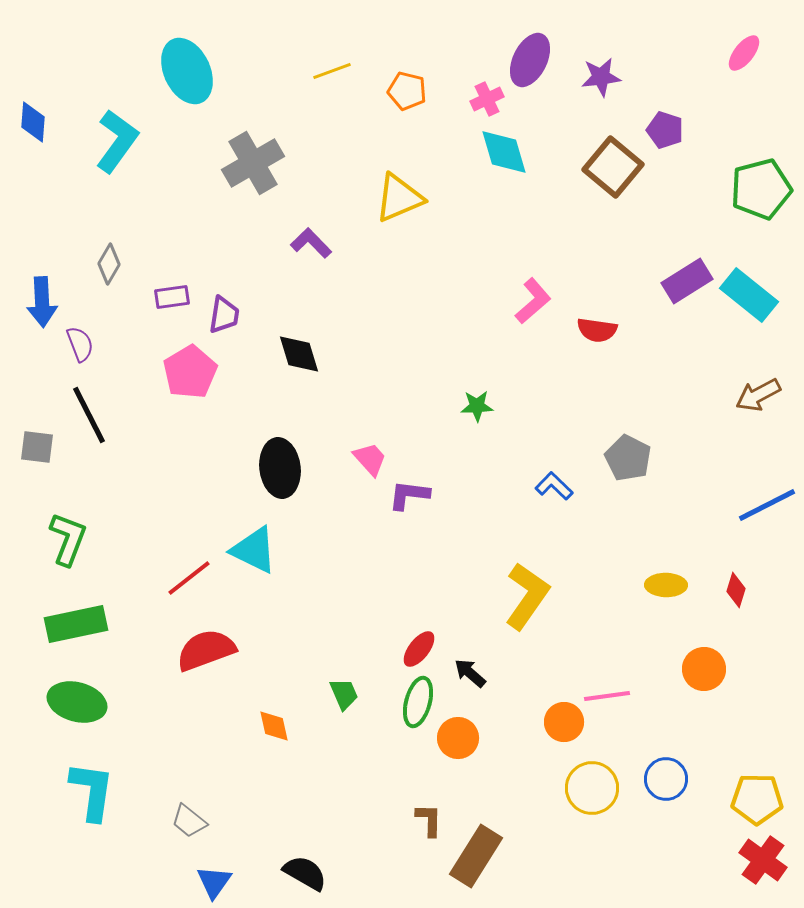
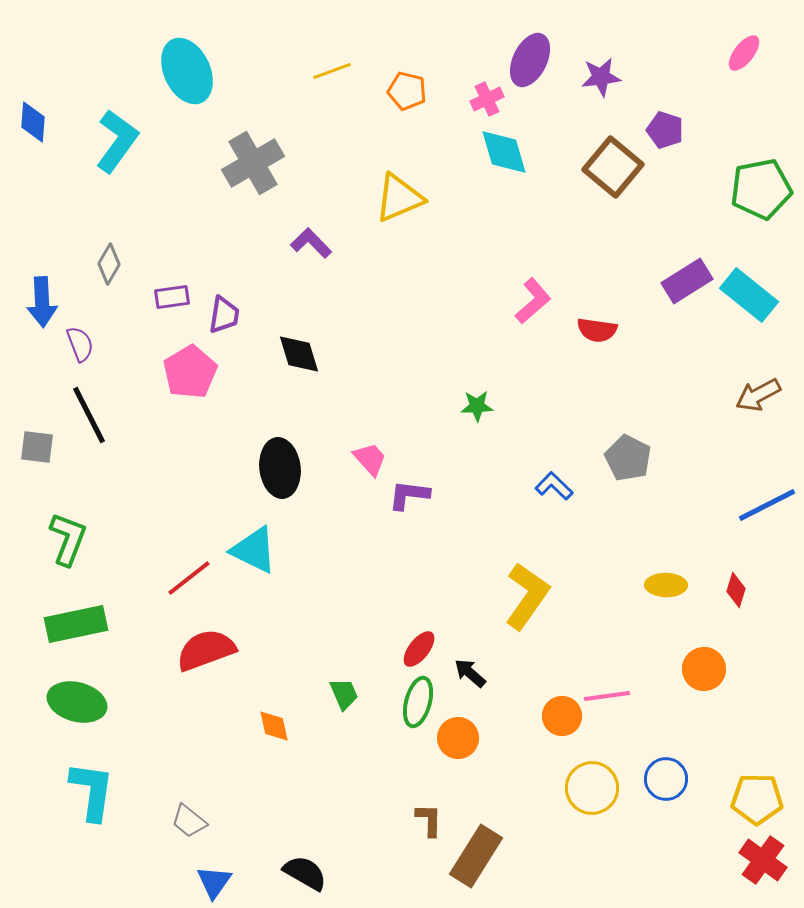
green pentagon at (761, 189): rotated 4 degrees clockwise
orange circle at (564, 722): moved 2 px left, 6 px up
